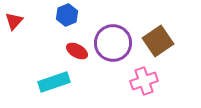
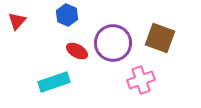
blue hexagon: rotated 15 degrees counterclockwise
red triangle: moved 3 px right
brown square: moved 2 px right, 3 px up; rotated 36 degrees counterclockwise
pink cross: moved 3 px left, 1 px up
